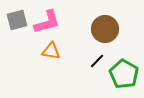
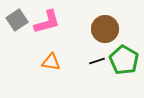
gray square: rotated 20 degrees counterclockwise
orange triangle: moved 11 px down
black line: rotated 28 degrees clockwise
green pentagon: moved 14 px up
